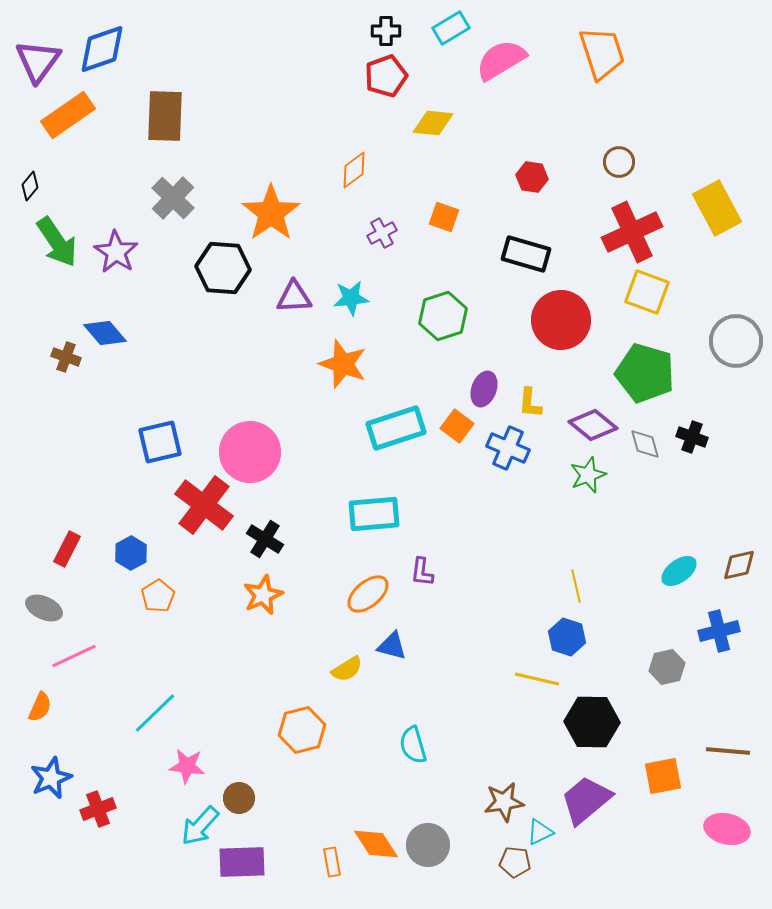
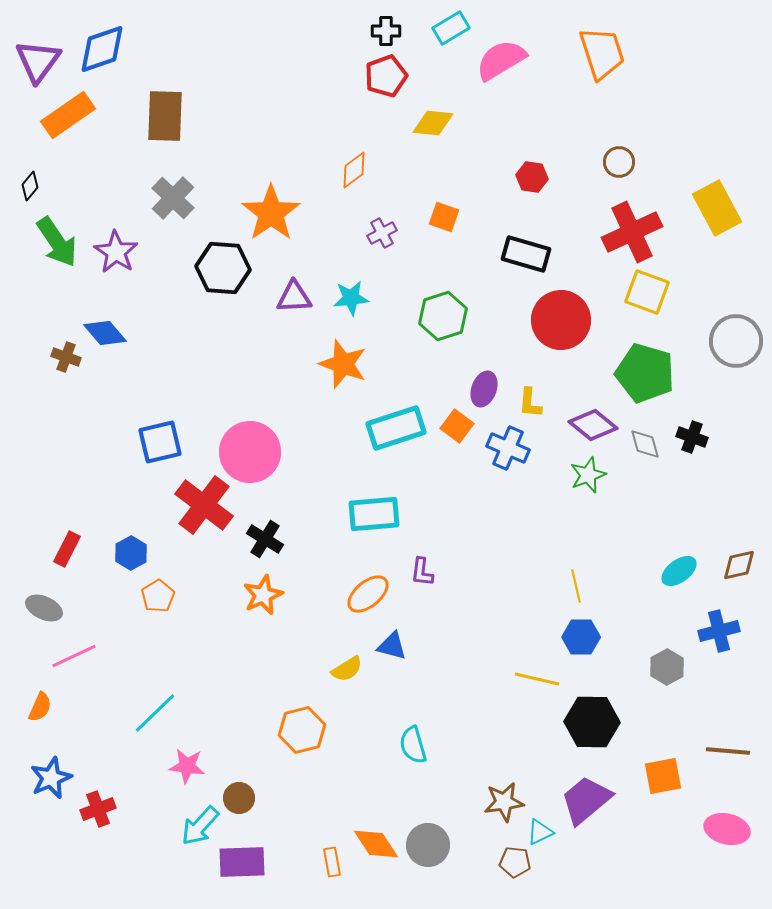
blue hexagon at (567, 637): moved 14 px right; rotated 18 degrees counterclockwise
gray hexagon at (667, 667): rotated 16 degrees counterclockwise
